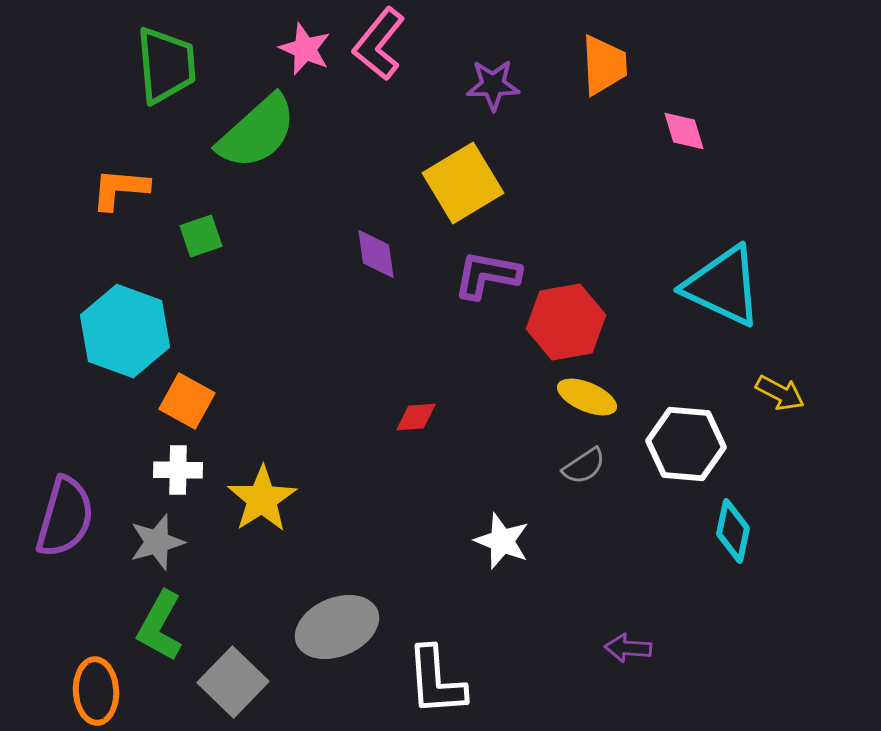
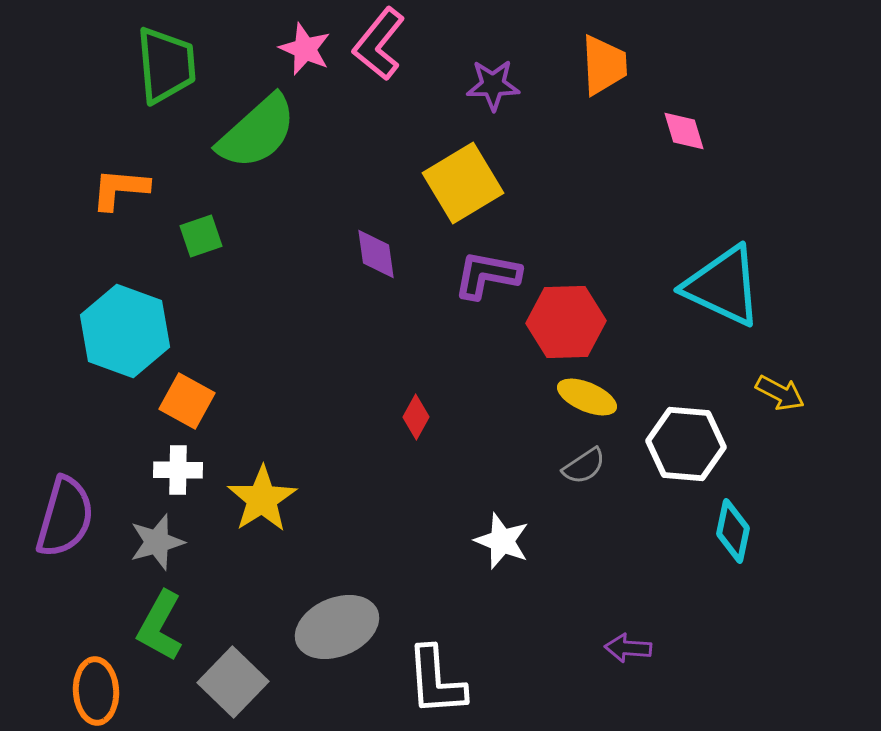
red hexagon: rotated 8 degrees clockwise
red diamond: rotated 57 degrees counterclockwise
